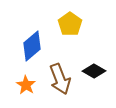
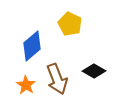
yellow pentagon: rotated 10 degrees counterclockwise
brown arrow: moved 3 px left
